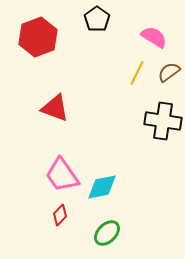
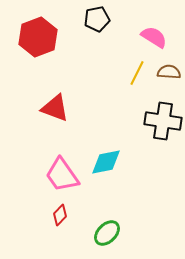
black pentagon: rotated 25 degrees clockwise
brown semicircle: rotated 40 degrees clockwise
cyan diamond: moved 4 px right, 25 px up
